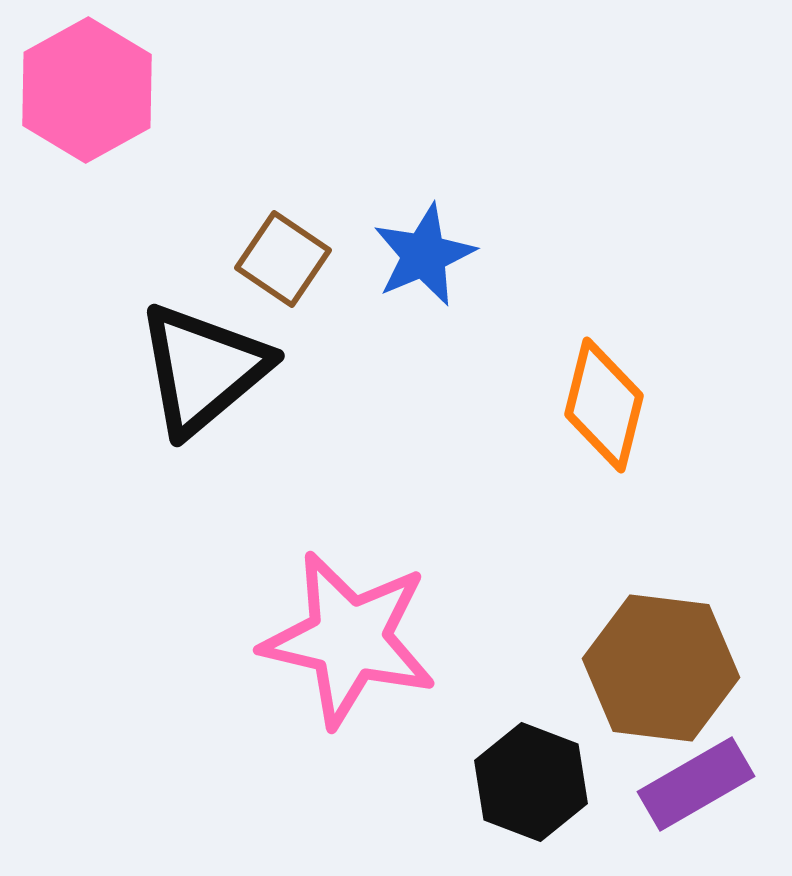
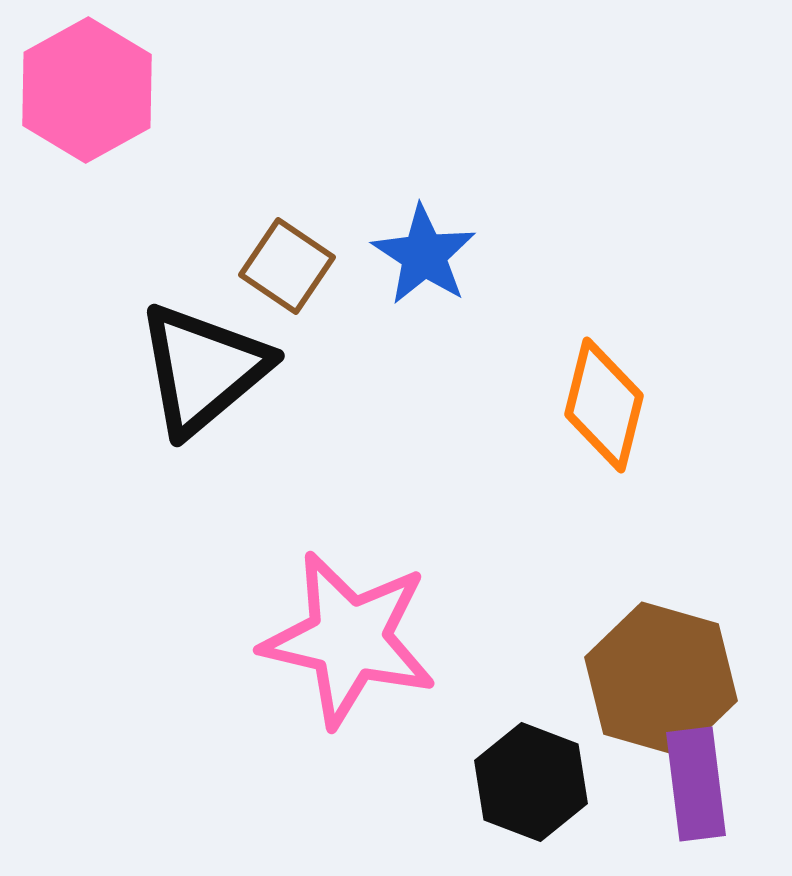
blue star: rotated 16 degrees counterclockwise
brown square: moved 4 px right, 7 px down
brown hexagon: moved 11 px down; rotated 9 degrees clockwise
purple rectangle: rotated 67 degrees counterclockwise
